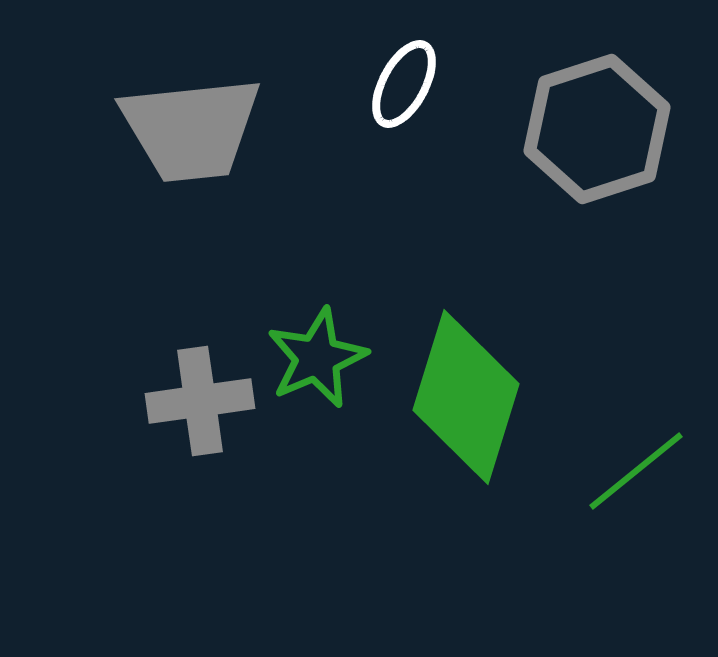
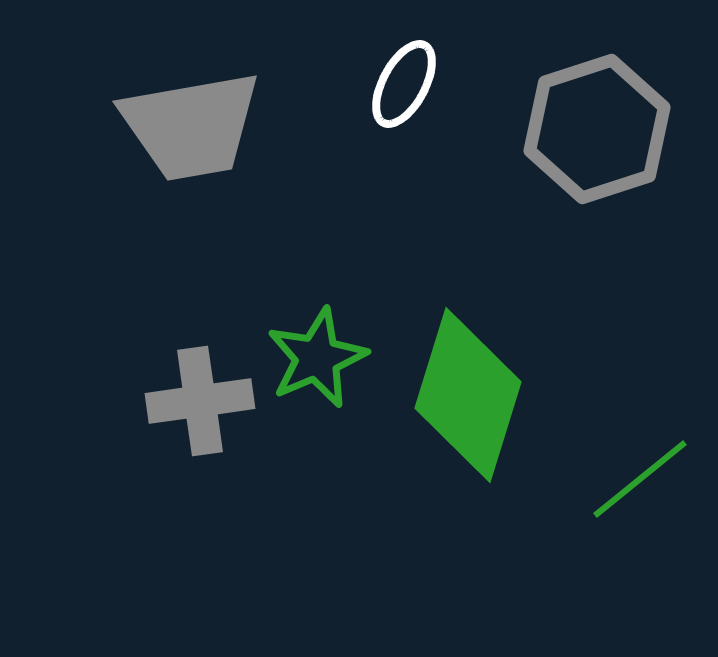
gray trapezoid: moved 3 px up; rotated 4 degrees counterclockwise
green diamond: moved 2 px right, 2 px up
green line: moved 4 px right, 8 px down
